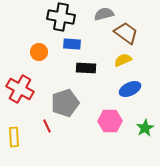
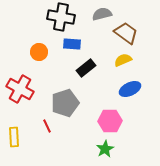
gray semicircle: moved 2 px left
black rectangle: rotated 42 degrees counterclockwise
green star: moved 40 px left, 21 px down
